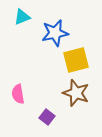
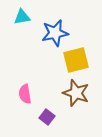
cyan triangle: rotated 12 degrees clockwise
pink semicircle: moved 7 px right
